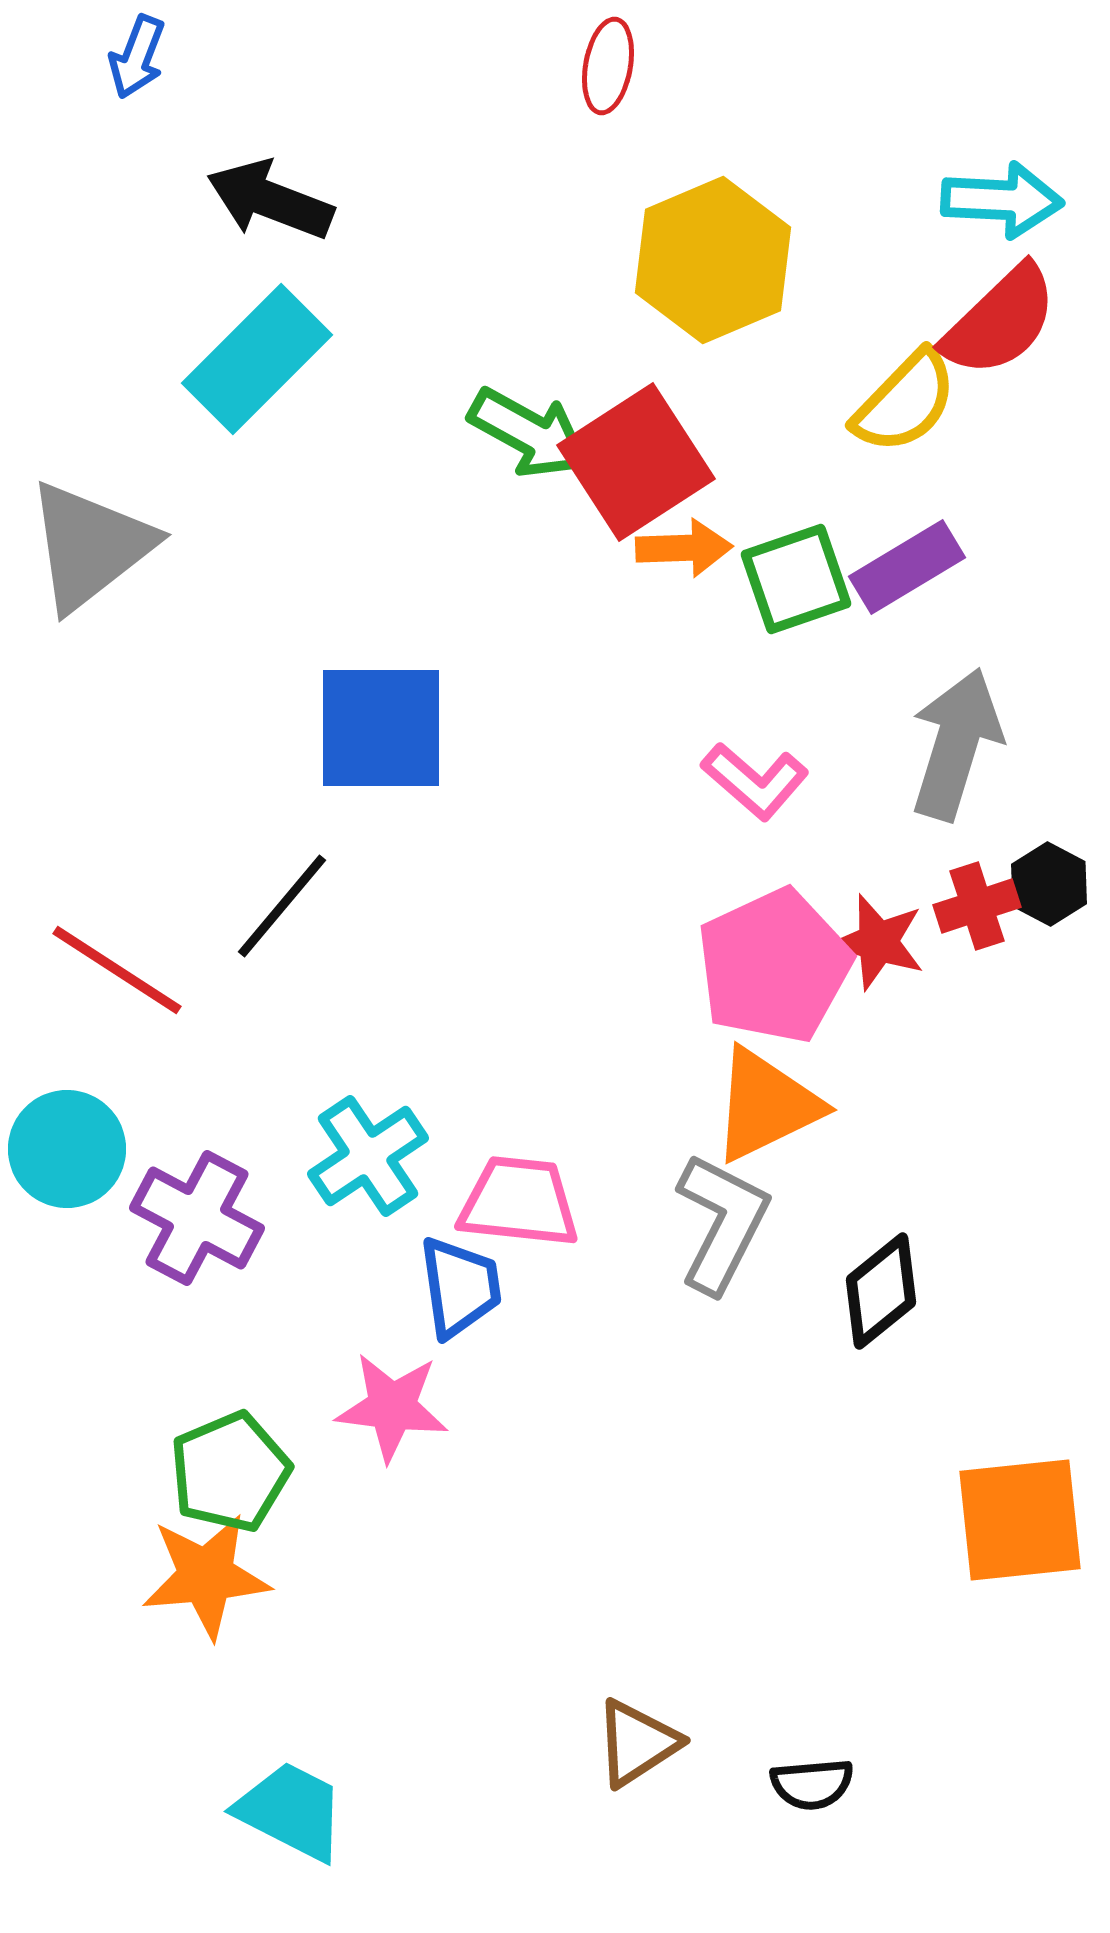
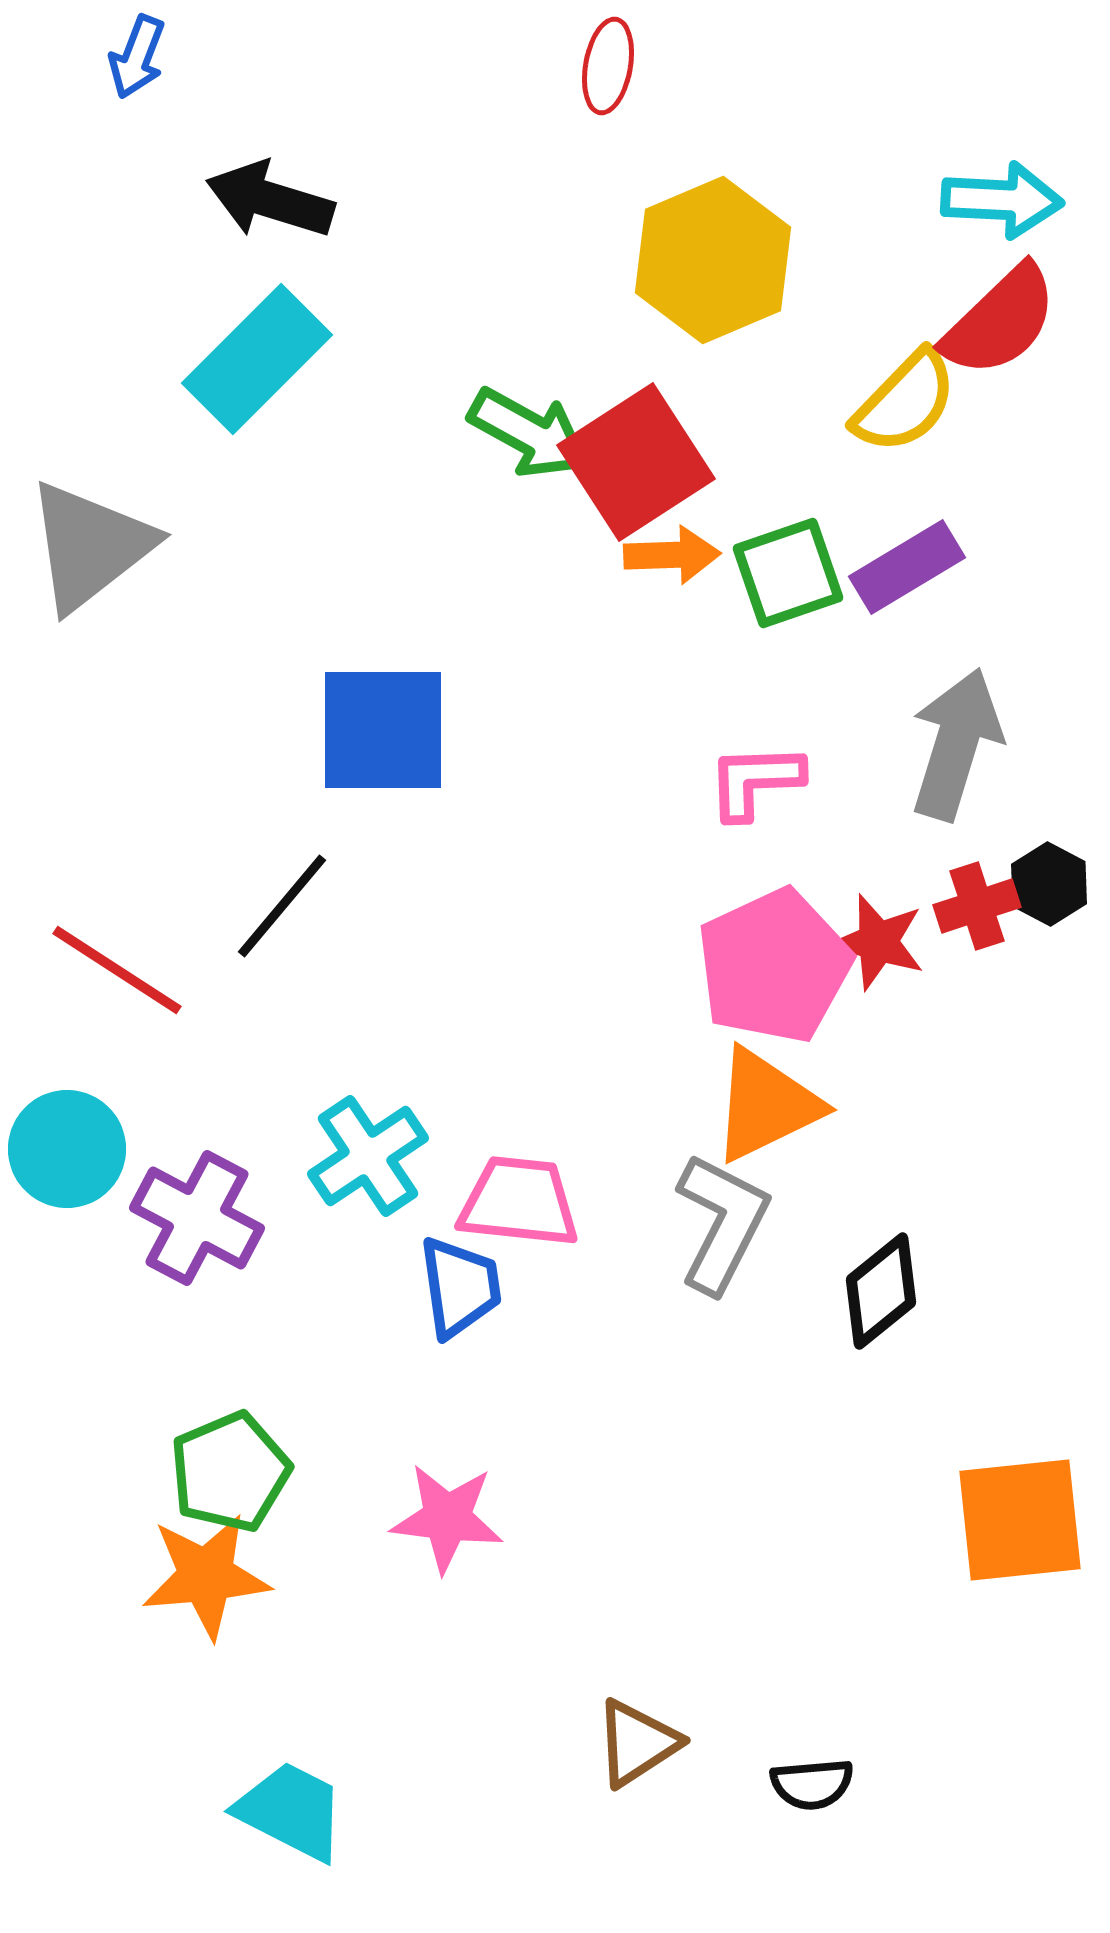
black arrow: rotated 4 degrees counterclockwise
orange arrow: moved 12 px left, 7 px down
green square: moved 8 px left, 6 px up
blue square: moved 2 px right, 2 px down
pink L-shape: rotated 137 degrees clockwise
pink star: moved 55 px right, 111 px down
